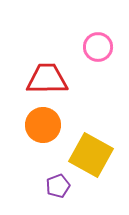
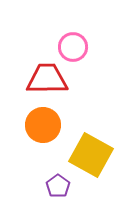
pink circle: moved 25 px left
purple pentagon: rotated 15 degrees counterclockwise
